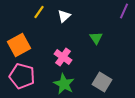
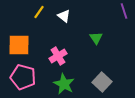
purple line: rotated 42 degrees counterclockwise
white triangle: rotated 40 degrees counterclockwise
orange square: rotated 30 degrees clockwise
pink cross: moved 5 px left, 1 px up; rotated 24 degrees clockwise
pink pentagon: moved 1 px right, 1 px down
gray square: rotated 12 degrees clockwise
